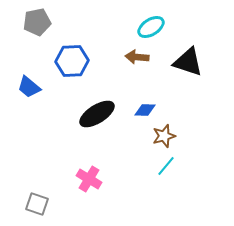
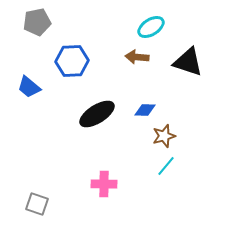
pink cross: moved 15 px right, 5 px down; rotated 30 degrees counterclockwise
